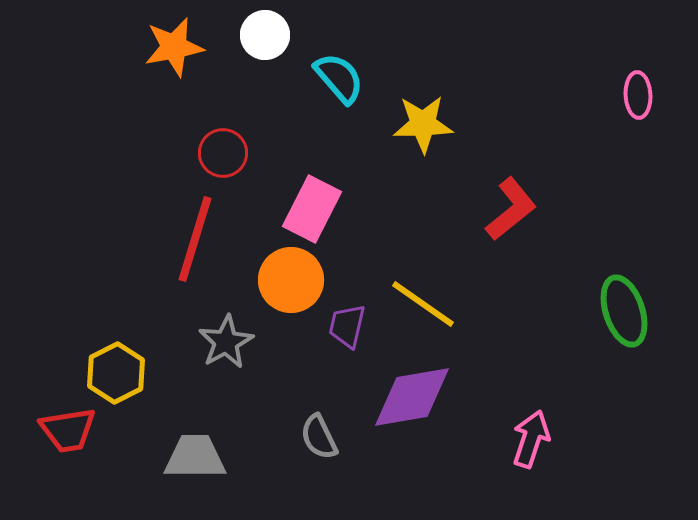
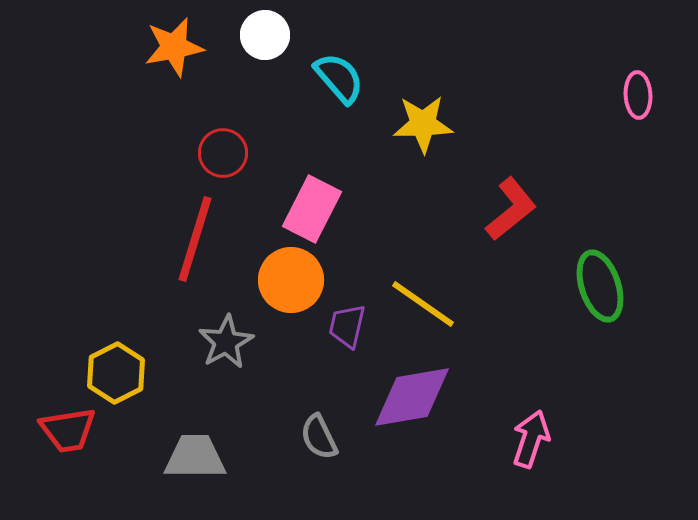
green ellipse: moved 24 px left, 25 px up
